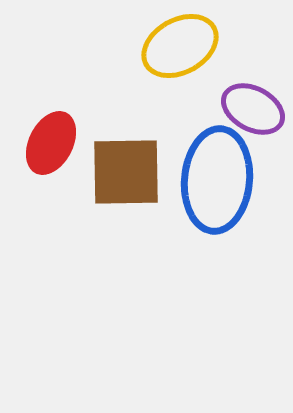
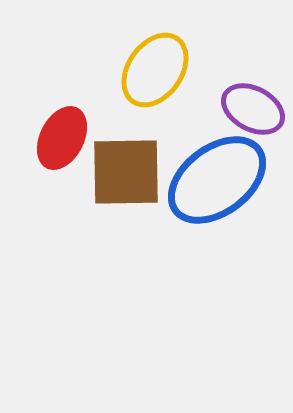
yellow ellipse: moved 25 px left, 24 px down; rotated 26 degrees counterclockwise
red ellipse: moved 11 px right, 5 px up
blue ellipse: rotated 48 degrees clockwise
